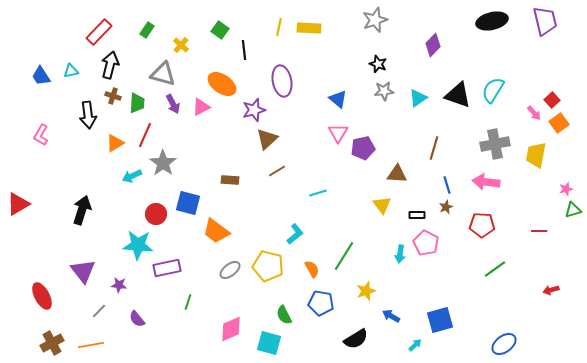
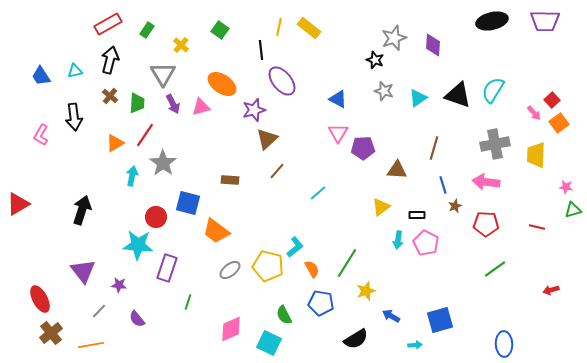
gray star at (375, 20): moved 19 px right, 18 px down
purple trapezoid at (545, 21): rotated 104 degrees clockwise
yellow rectangle at (309, 28): rotated 35 degrees clockwise
red rectangle at (99, 32): moved 9 px right, 8 px up; rotated 16 degrees clockwise
purple diamond at (433, 45): rotated 40 degrees counterclockwise
black line at (244, 50): moved 17 px right
black star at (378, 64): moved 3 px left, 4 px up
black arrow at (110, 65): moved 5 px up
cyan triangle at (71, 71): moved 4 px right
gray triangle at (163, 74): rotated 44 degrees clockwise
purple ellipse at (282, 81): rotated 28 degrees counterclockwise
gray star at (384, 91): rotated 24 degrees clockwise
brown cross at (113, 96): moved 3 px left; rotated 21 degrees clockwise
blue triangle at (338, 99): rotated 12 degrees counterclockwise
pink triangle at (201, 107): rotated 12 degrees clockwise
black arrow at (88, 115): moved 14 px left, 2 px down
red line at (145, 135): rotated 10 degrees clockwise
purple pentagon at (363, 148): rotated 10 degrees clockwise
yellow trapezoid at (536, 155): rotated 8 degrees counterclockwise
brown line at (277, 171): rotated 18 degrees counterclockwise
brown triangle at (397, 174): moved 4 px up
cyan arrow at (132, 176): rotated 126 degrees clockwise
blue line at (447, 185): moved 4 px left
pink star at (566, 189): moved 2 px up; rotated 24 degrees clockwise
cyan line at (318, 193): rotated 24 degrees counterclockwise
yellow triangle at (382, 205): moved 1 px left, 2 px down; rotated 30 degrees clockwise
brown star at (446, 207): moved 9 px right, 1 px up
red circle at (156, 214): moved 3 px down
red pentagon at (482, 225): moved 4 px right, 1 px up
red line at (539, 231): moved 2 px left, 4 px up; rotated 14 degrees clockwise
cyan L-shape at (295, 234): moved 13 px down
cyan arrow at (400, 254): moved 2 px left, 14 px up
green line at (344, 256): moved 3 px right, 7 px down
purple rectangle at (167, 268): rotated 60 degrees counterclockwise
red ellipse at (42, 296): moved 2 px left, 3 px down
brown cross at (52, 343): moved 1 px left, 10 px up; rotated 10 degrees counterclockwise
cyan square at (269, 343): rotated 10 degrees clockwise
blue ellipse at (504, 344): rotated 55 degrees counterclockwise
cyan arrow at (415, 345): rotated 40 degrees clockwise
